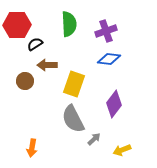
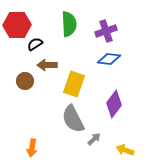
yellow arrow: moved 3 px right; rotated 42 degrees clockwise
